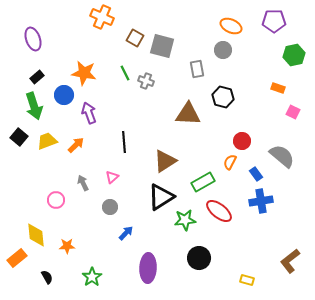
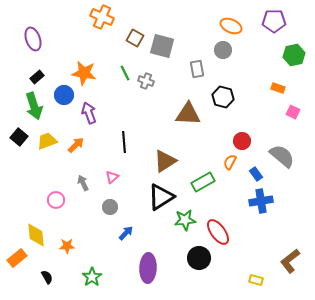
red ellipse at (219, 211): moved 1 px left, 21 px down; rotated 16 degrees clockwise
yellow rectangle at (247, 280): moved 9 px right
